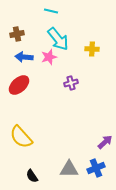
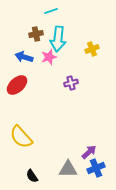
cyan line: rotated 32 degrees counterclockwise
brown cross: moved 19 px right
cyan arrow: rotated 45 degrees clockwise
yellow cross: rotated 24 degrees counterclockwise
blue arrow: rotated 12 degrees clockwise
red ellipse: moved 2 px left
purple arrow: moved 16 px left, 10 px down
gray triangle: moved 1 px left
